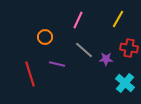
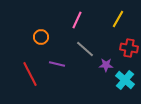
pink line: moved 1 px left
orange circle: moved 4 px left
gray line: moved 1 px right, 1 px up
purple star: moved 6 px down
red line: rotated 10 degrees counterclockwise
cyan cross: moved 3 px up
